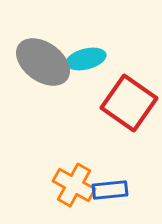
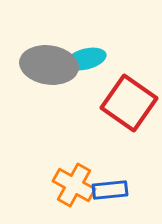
gray ellipse: moved 6 px right, 3 px down; rotated 28 degrees counterclockwise
